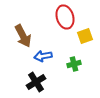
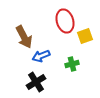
red ellipse: moved 4 px down
brown arrow: moved 1 px right, 1 px down
blue arrow: moved 2 px left; rotated 12 degrees counterclockwise
green cross: moved 2 px left
